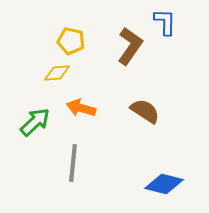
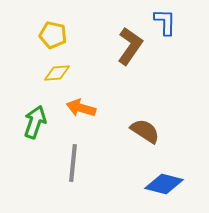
yellow pentagon: moved 18 px left, 6 px up
brown semicircle: moved 20 px down
green arrow: rotated 28 degrees counterclockwise
